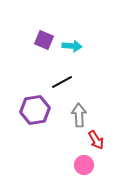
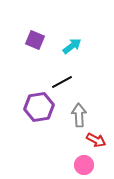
purple square: moved 9 px left
cyan arrow: rotated 42 degrees counterclockwise
purple hexagon: moved 4 px right, 3 px up
red arrow: rotated 30 degrees counterclockwise
